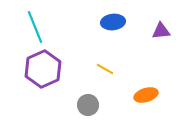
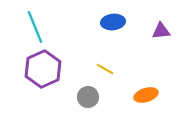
gray circle: moved 8 px up
